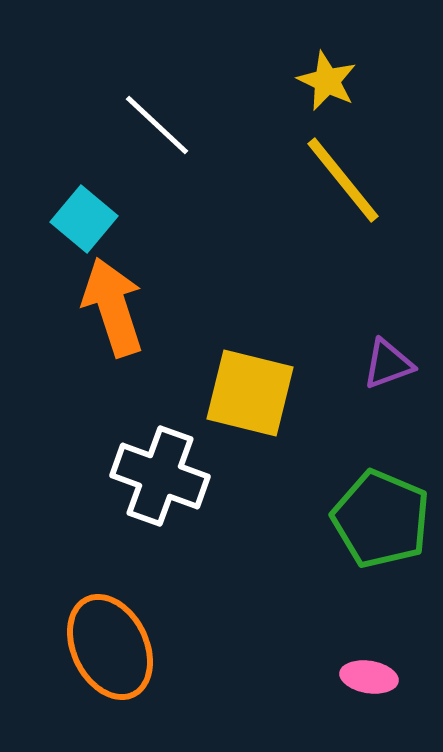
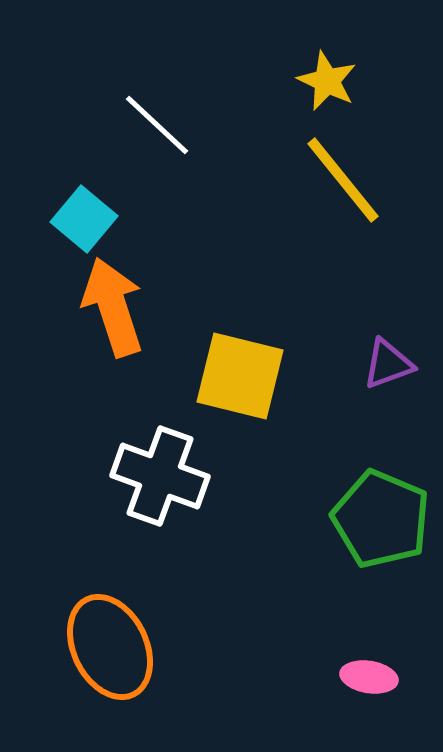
yellow square: moved 10 px left, 17 px up
